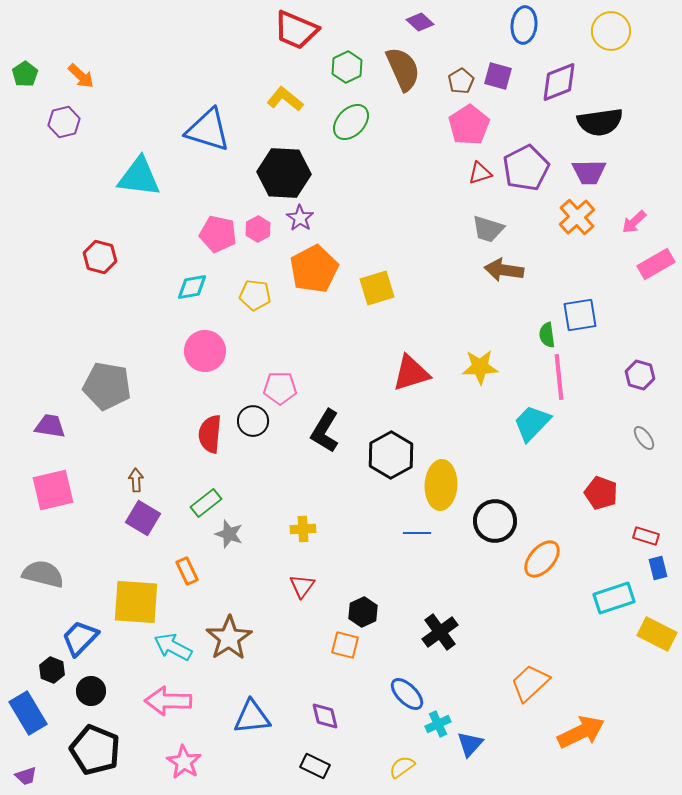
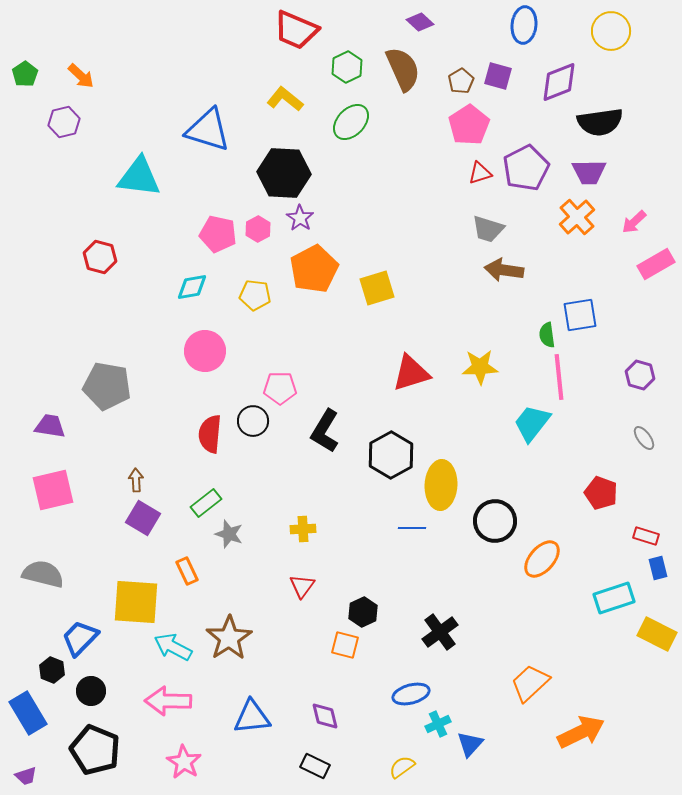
cyan trapezoid at (532, 423): rotated 6 degrees counterclockwise
blue line at (417, 533): moved 5 px left, 5 px up
blue ellipse at (407, 694): moved 4 px right; rotated 60 degrees counterclockwise
